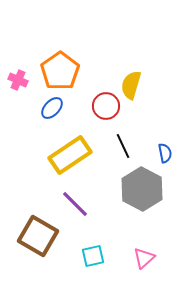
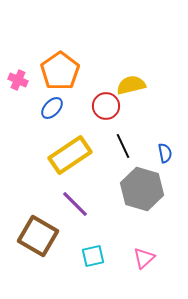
yellow semicircle: rotated 60 degrees clockwise
gray hexagon: rotated 12 degrees counterclockwise
